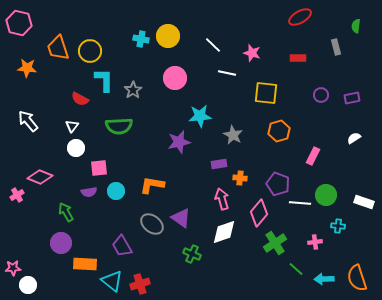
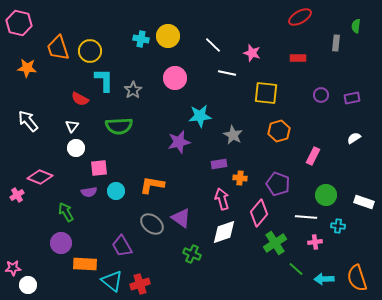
gray rectangle at (336, 47): moved 4 px up; rotated 21 degrees clockwise
white line at (300, 203): moved 6 px right, 14 px down
